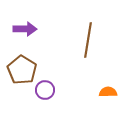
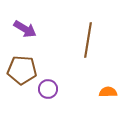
purple arrow: rotated 30 degrees clockwise
brown pentagon: rotated 28 degrees counterclockwise
purple circle: moved 3 px right, 1 px up
